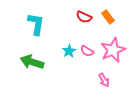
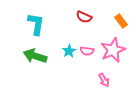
orange rectangle: moved 13 px right, 4 px down
pink semicircle: rotated 24 degrees counterclockwise
green arrow: moved 3 px right, 6 px up
